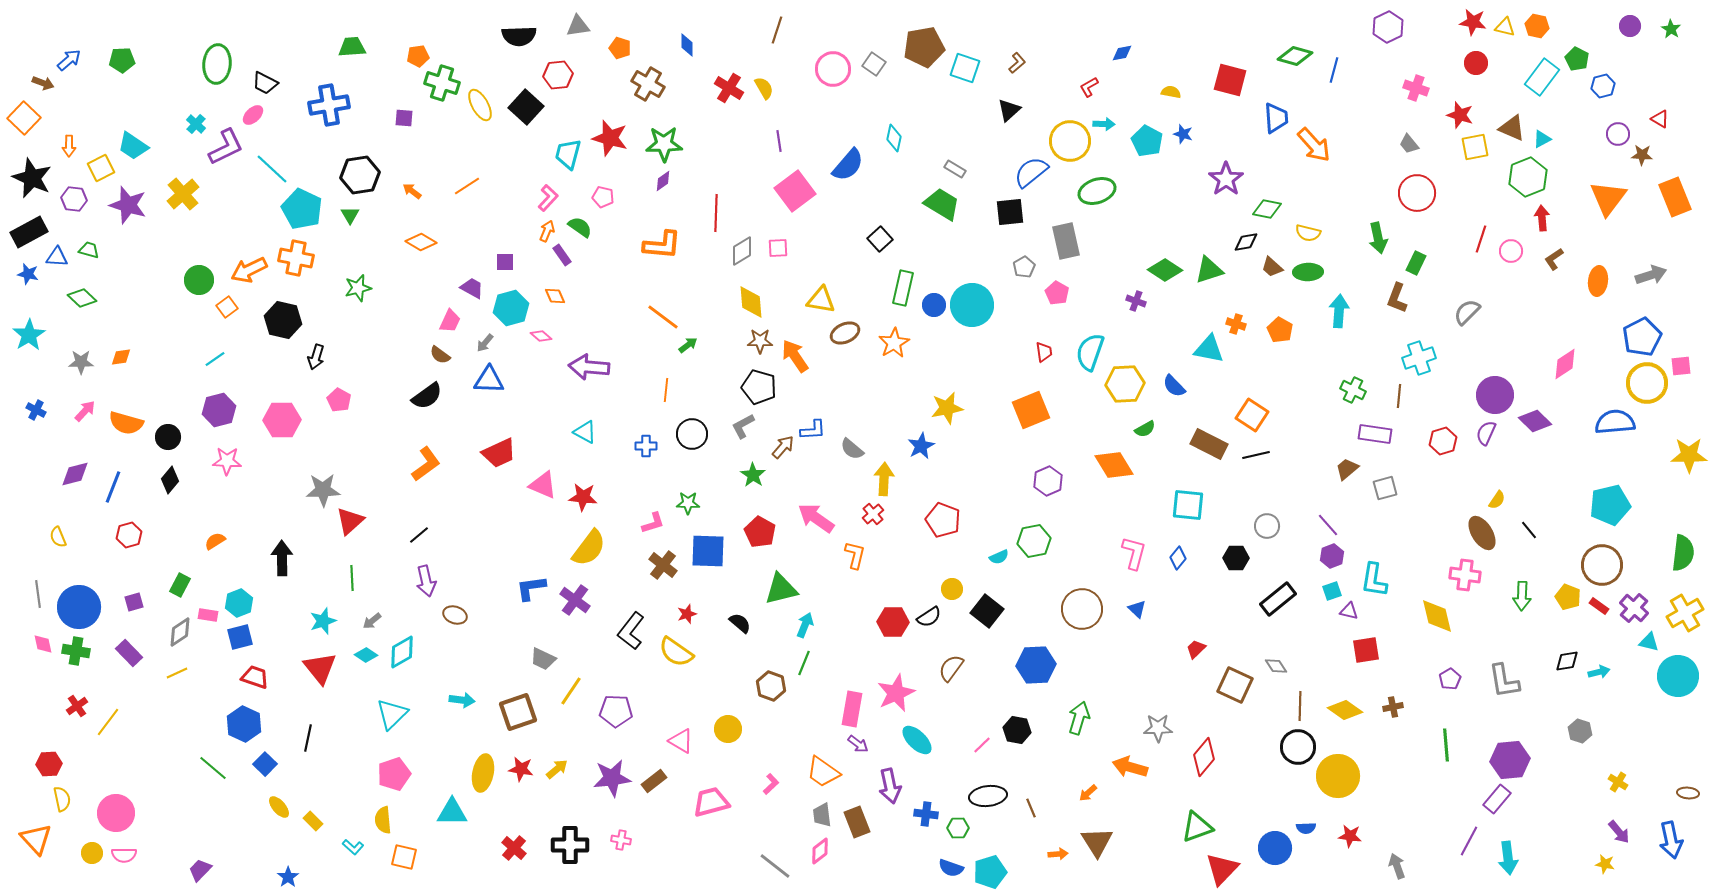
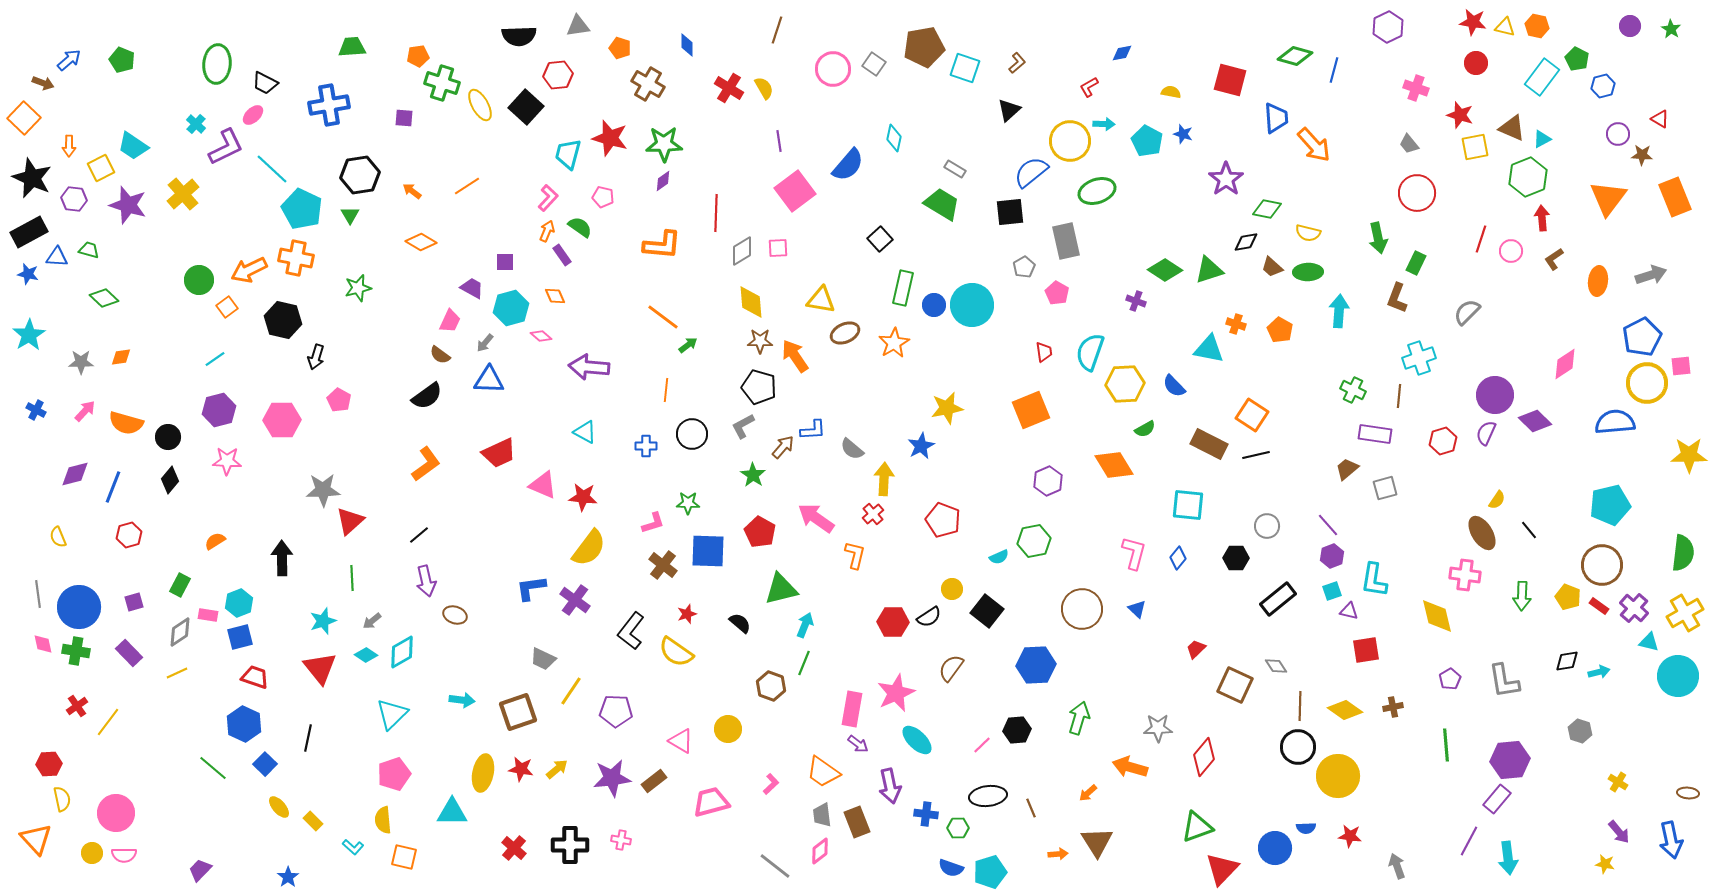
green pentagon at (122, 60): rotated 25 degrees clockwise
green diamond at (82, 298): moved 22 px right
black hexagon at (1017, 730): rotated 16 degrees counterclockwise
